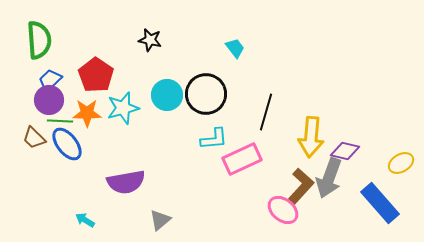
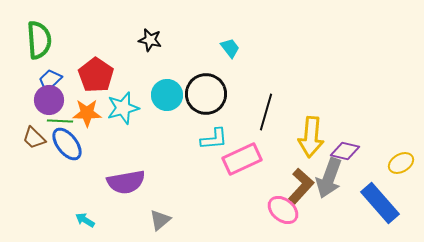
cyan trapezoid: moved 5 px left
